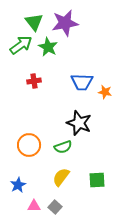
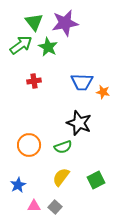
orange star: moved 2 px left
green square: moved 1 px left; rotated 24 degrees counterclockwise
